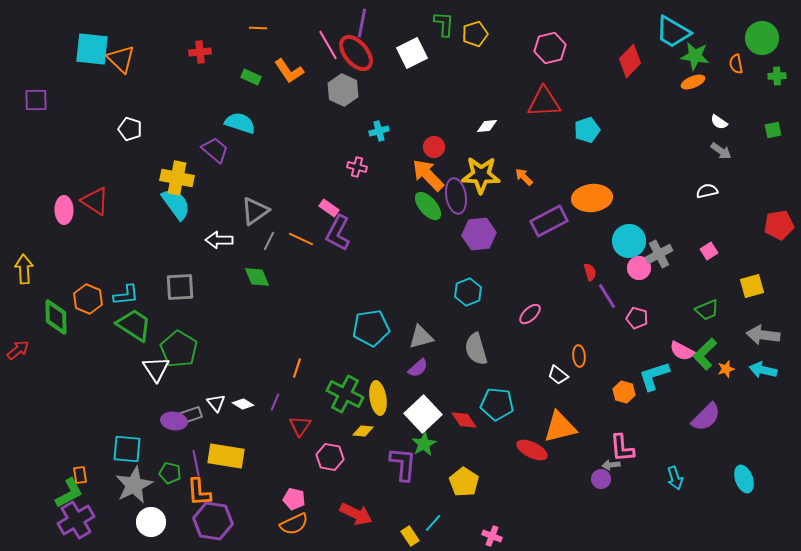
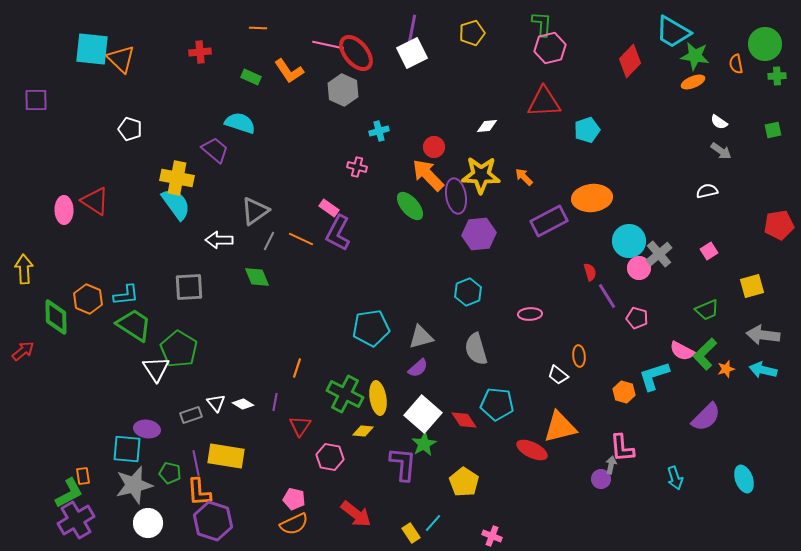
purple line at (362, 23): moved 50 px right, 6 px down
green L-shape at (444, 24): moved 98 px right
yellow pentagon at (475, 34): moved 3 px left, 1 px up
green circle at (762, 38): moved 3 px right, 6 px down
pink line at (328, 45): rotated 48 degrees counterclockwise
green ellipse at (428, 206): moved 18 px left
gray cross at (659, 254): rotated 12 degrees counterclockwise
gray square at (180, 287): moved 9 px right
pink ellipse at (530, 314): rotated 40 degrees clockwise
red arrow at (18, 350): moved 5 px right, 1 px down
purple line at (275, 402): rotated 12 degrees counterclockwise
white square at (423, 414): rotated 6 degrees counterclockwise
purple ellipse at (174, 421): moved 27 px left, 8 px down
gray arrow at (611, 465): rotated 108 degrees clockwise
orange rectangle at (80, 475): moved 3 px right, 1 px down
gray star at (134, 485): rotated 12 degrees clockwise
red arrow at (356, 514): rotated 12 degrees clockwise
purple hexagon at (213, 521): rotated 9 degrees clockwise
white circle at (151, 522): moved 3 px left, 1 px down
yellow rectangle at (410, 536): moved 1 px right, 3 px up
